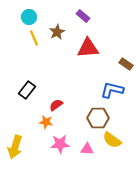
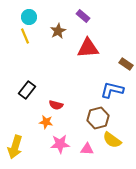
brown star: moved 1 px right, 1 px up
yellow line: moved 9 px left, 2 px up
red semicircle: rotated 128 degrees counterclockwise
brown hexagon: rotated 15 degrees counterclockwise
